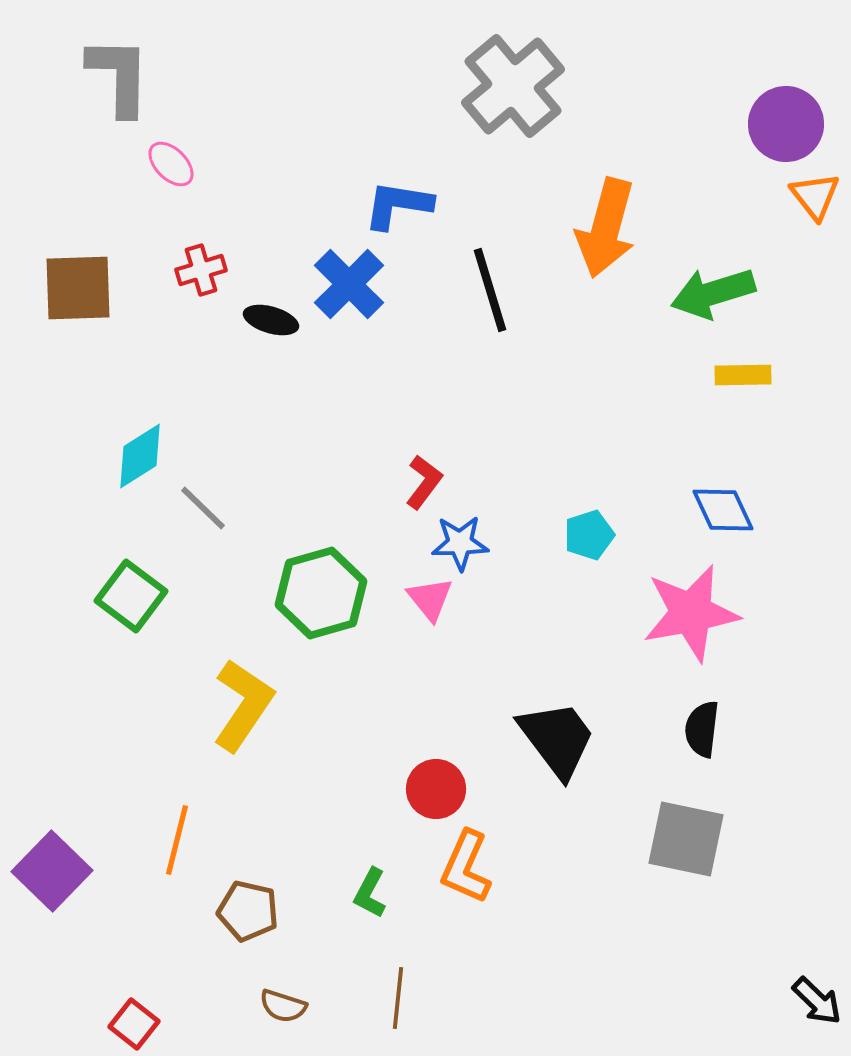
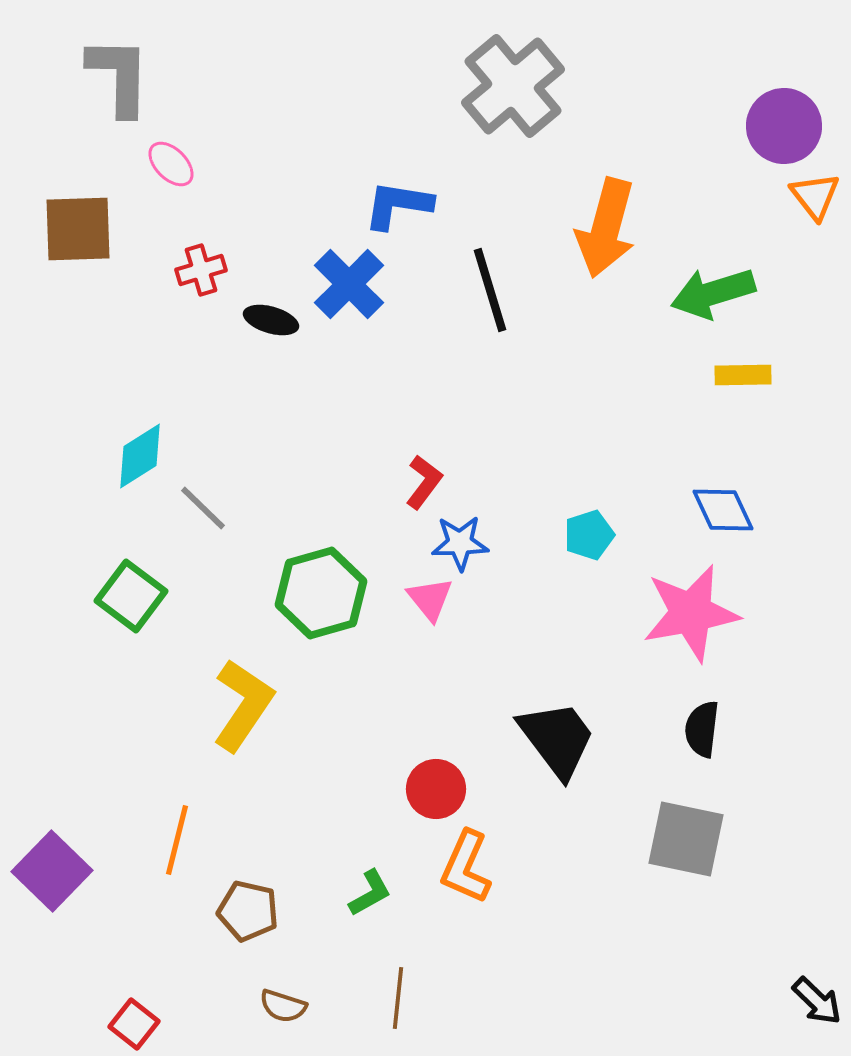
purple circle: moved 2 px left, 2 px down
brown square: moved 59 px up
green L-shape: rotated 147 degrees counterclockwise
